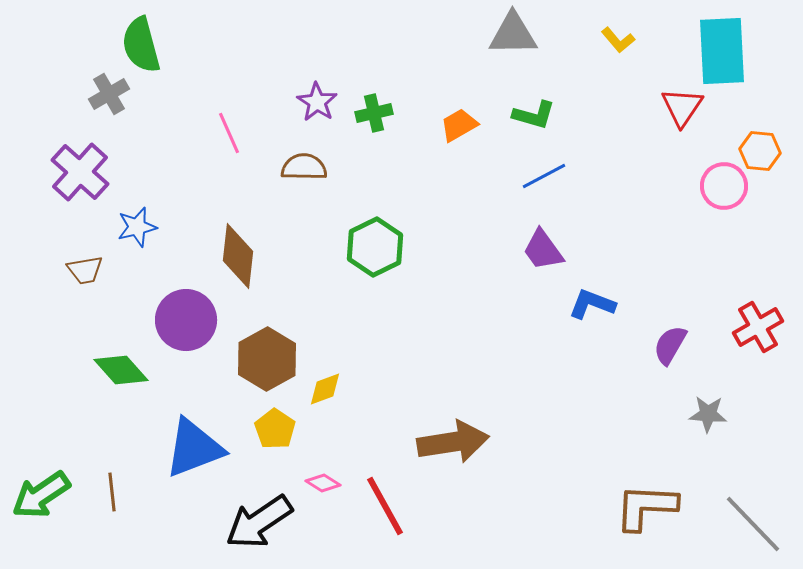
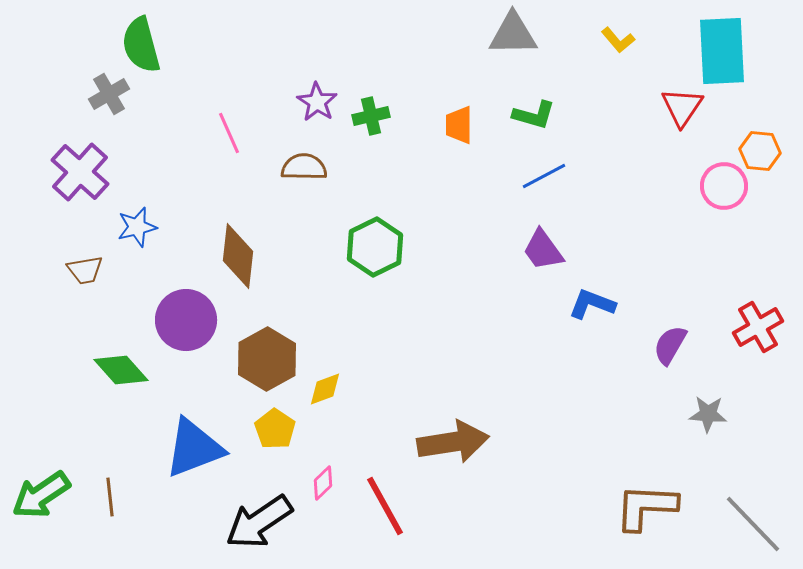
green cross: moved 3 px left, 3 px down
orange trapezoid: rotated 60 degrees counterclockwise
pink diamond: rotated 76 degrees counterclockwise
brown line: moved 2 px left, 5 px down
